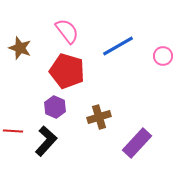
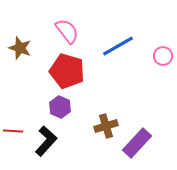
purple hexagon: moved 5 px right
brown cross: moved 7 px right, 9 px down
